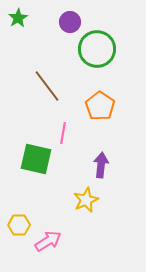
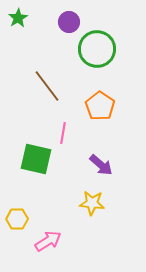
purple circle: moved 1 px left
purple arrow: rotated 125 degrees clockwise
yellow star: moved 6 px right, 3 px down; rotated 30 degrees clockwise
yellow hexagon: moved 2 px left, 6 px up
